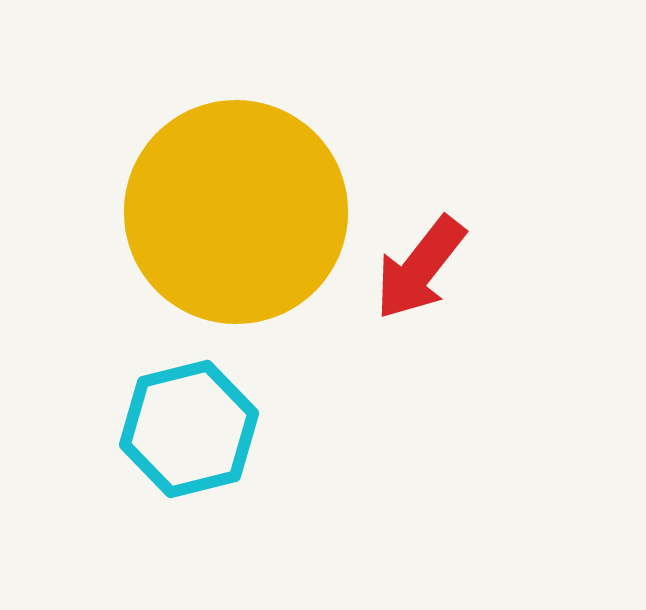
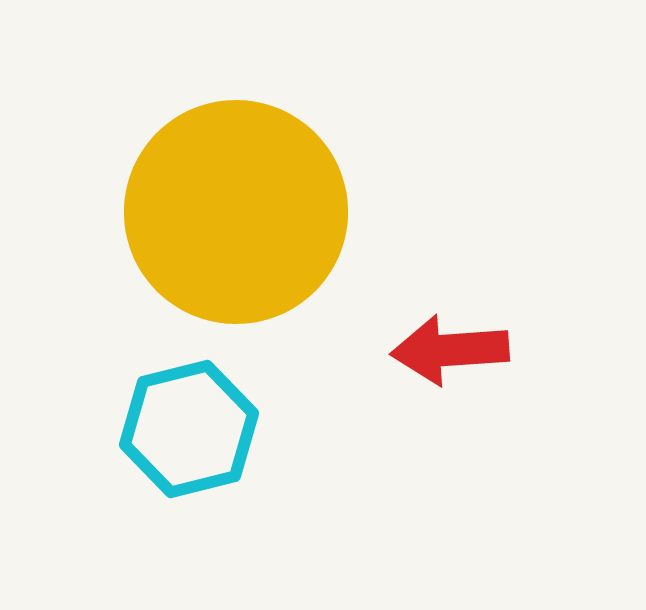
red arrow: moved 30 px right, 82 px down; rotated 48 degrees clockwise
